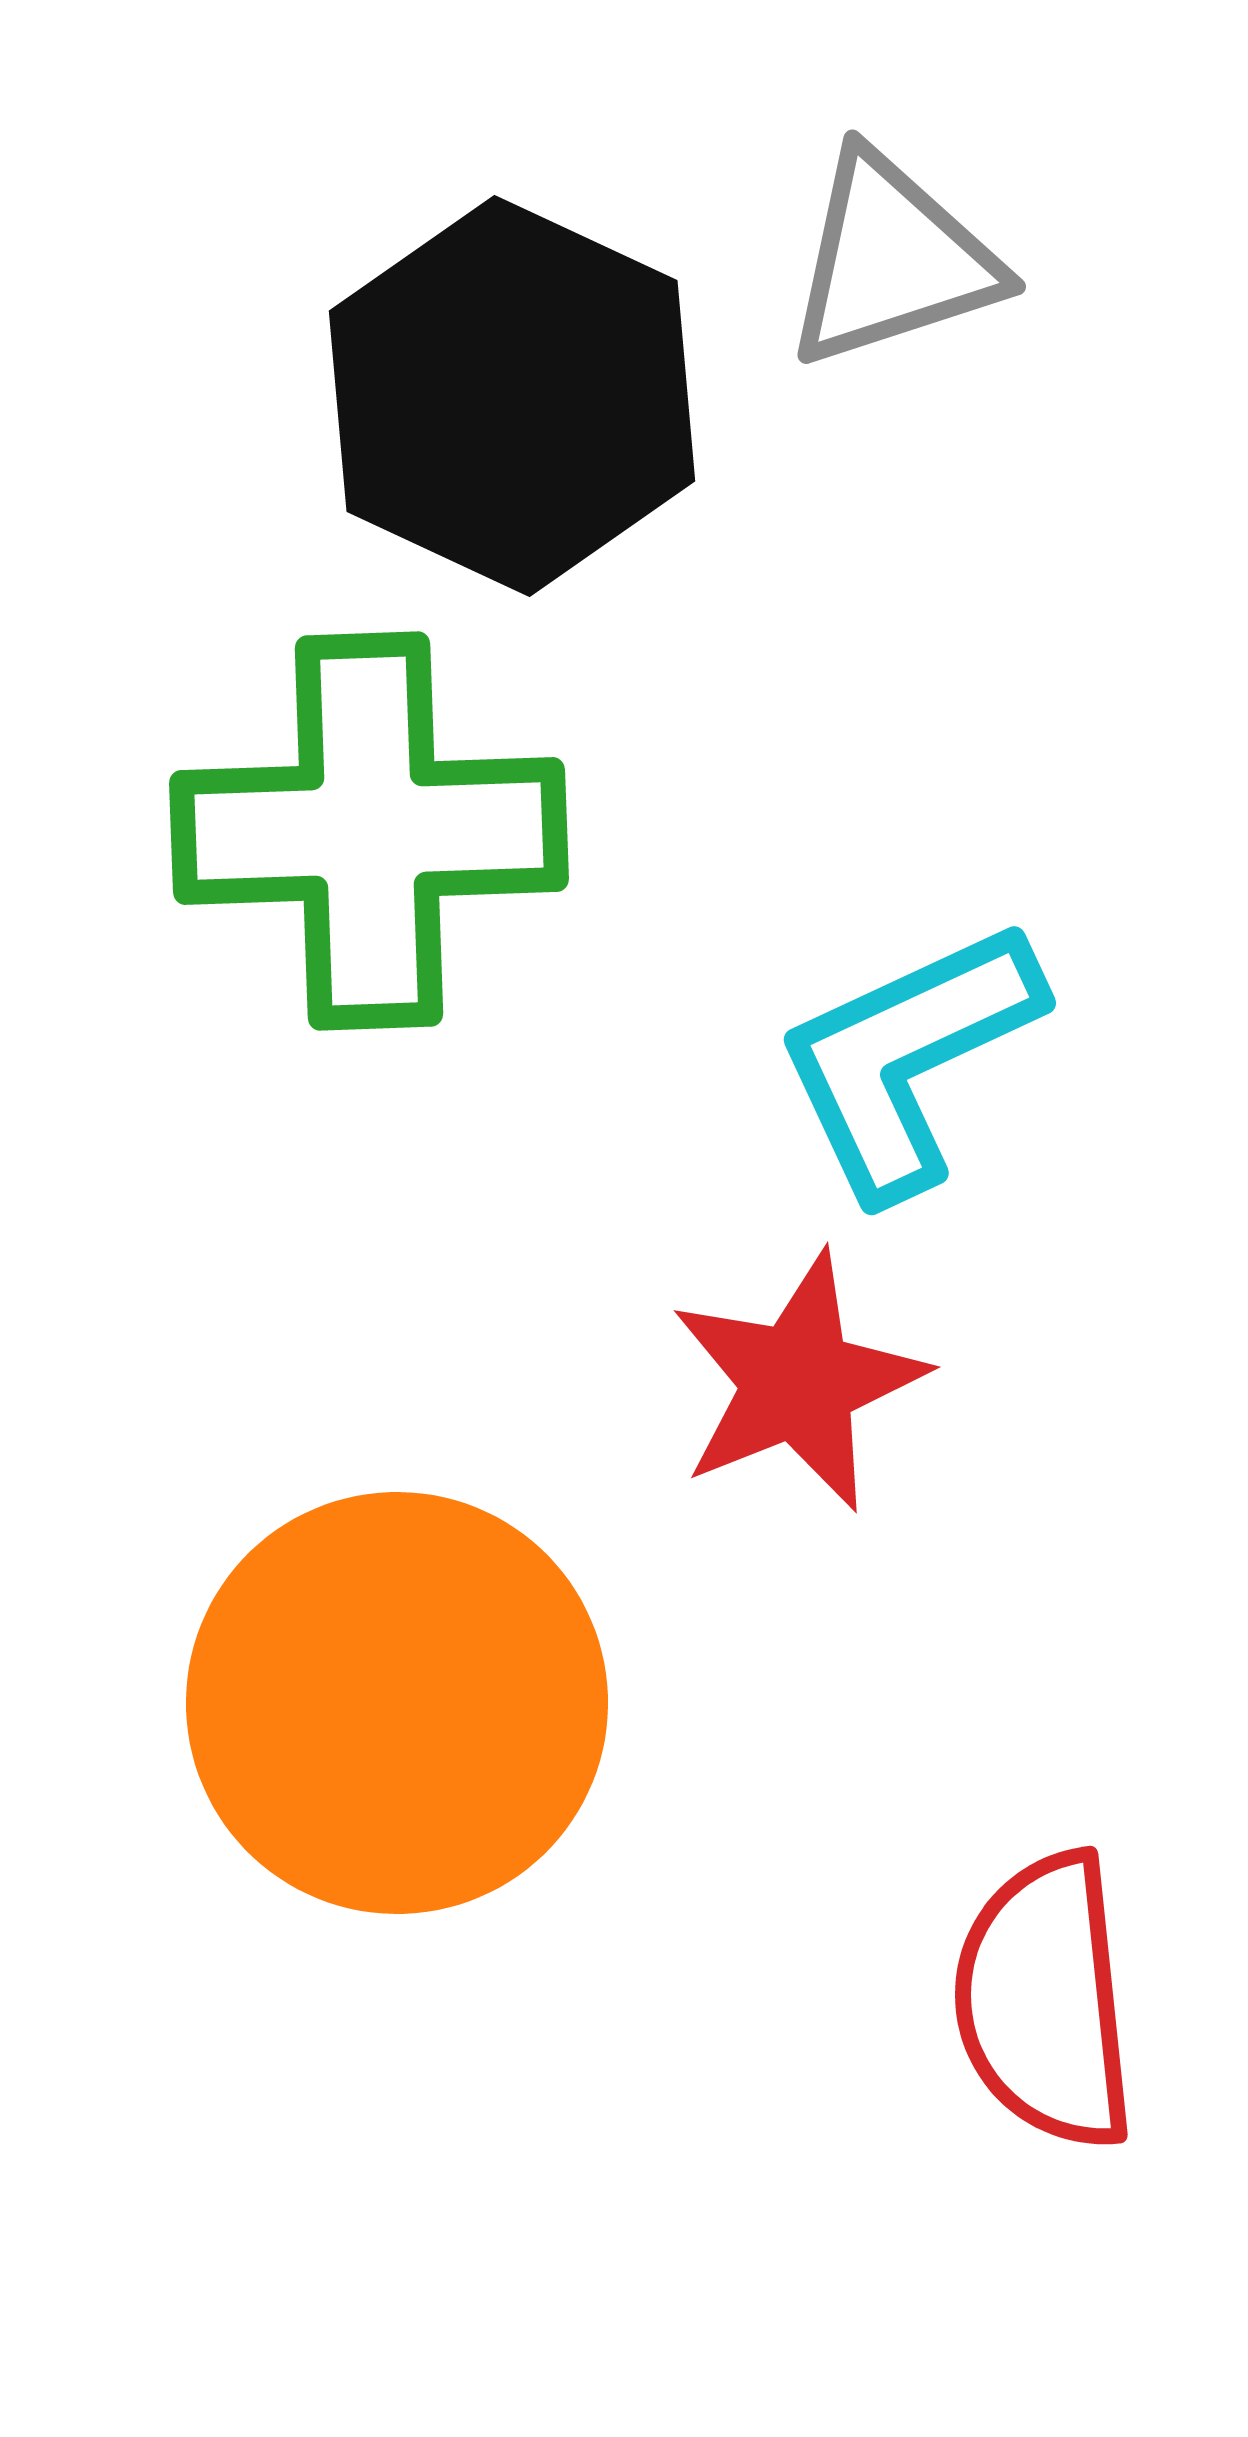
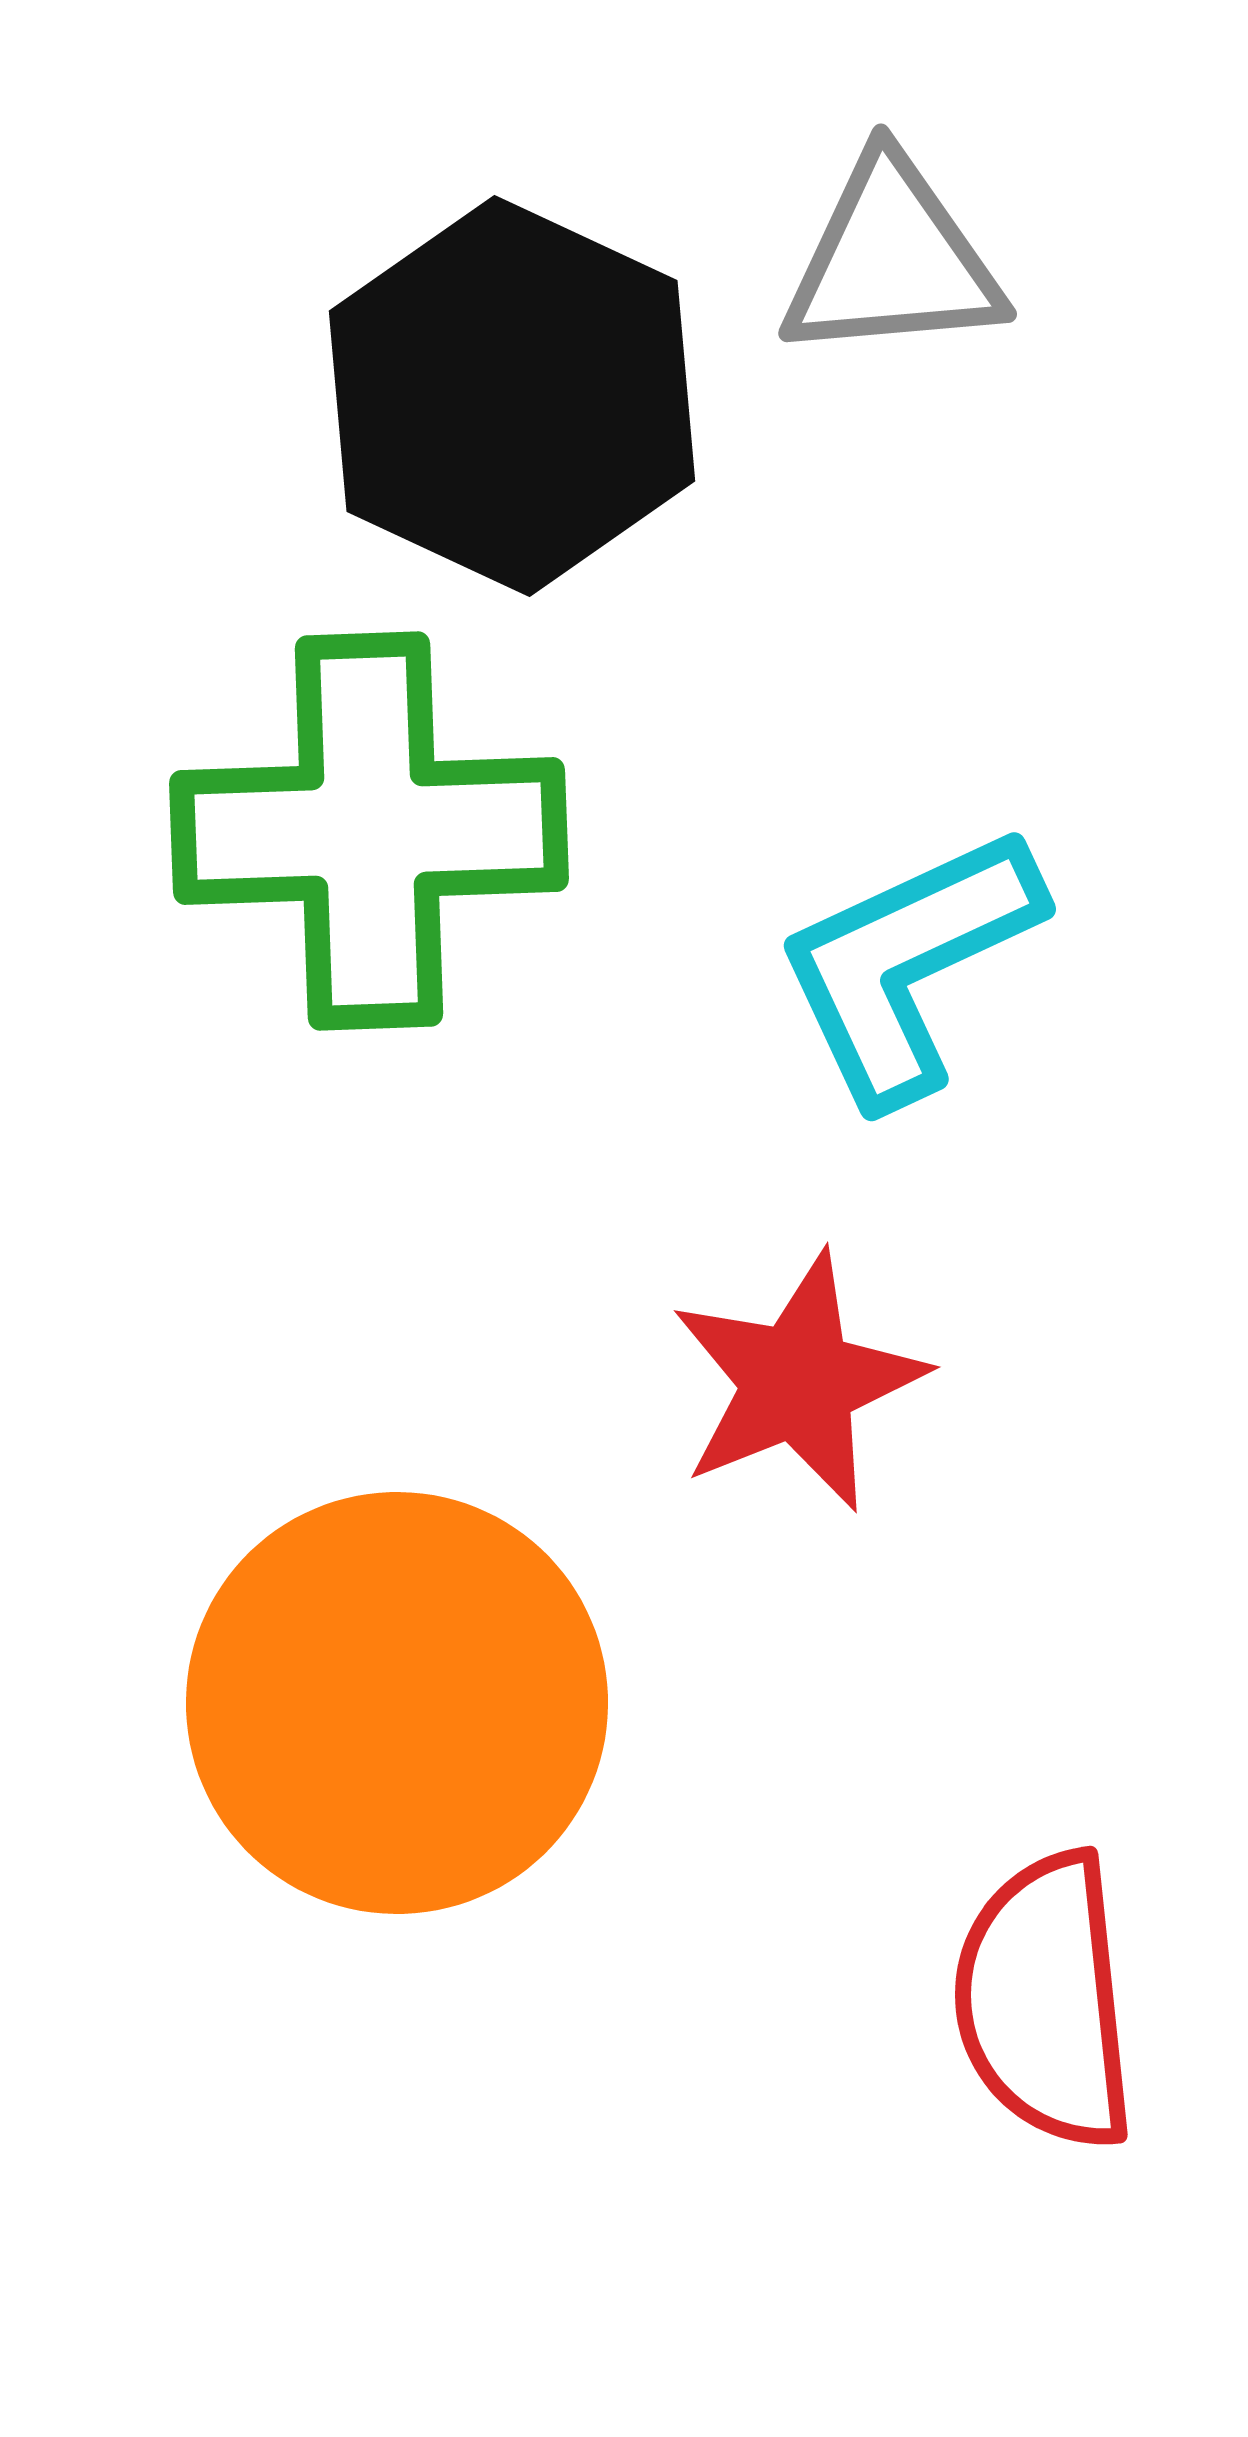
gray triangle: rotated 13 degrees clockwise
cyan L-shape: moved 94 px up
